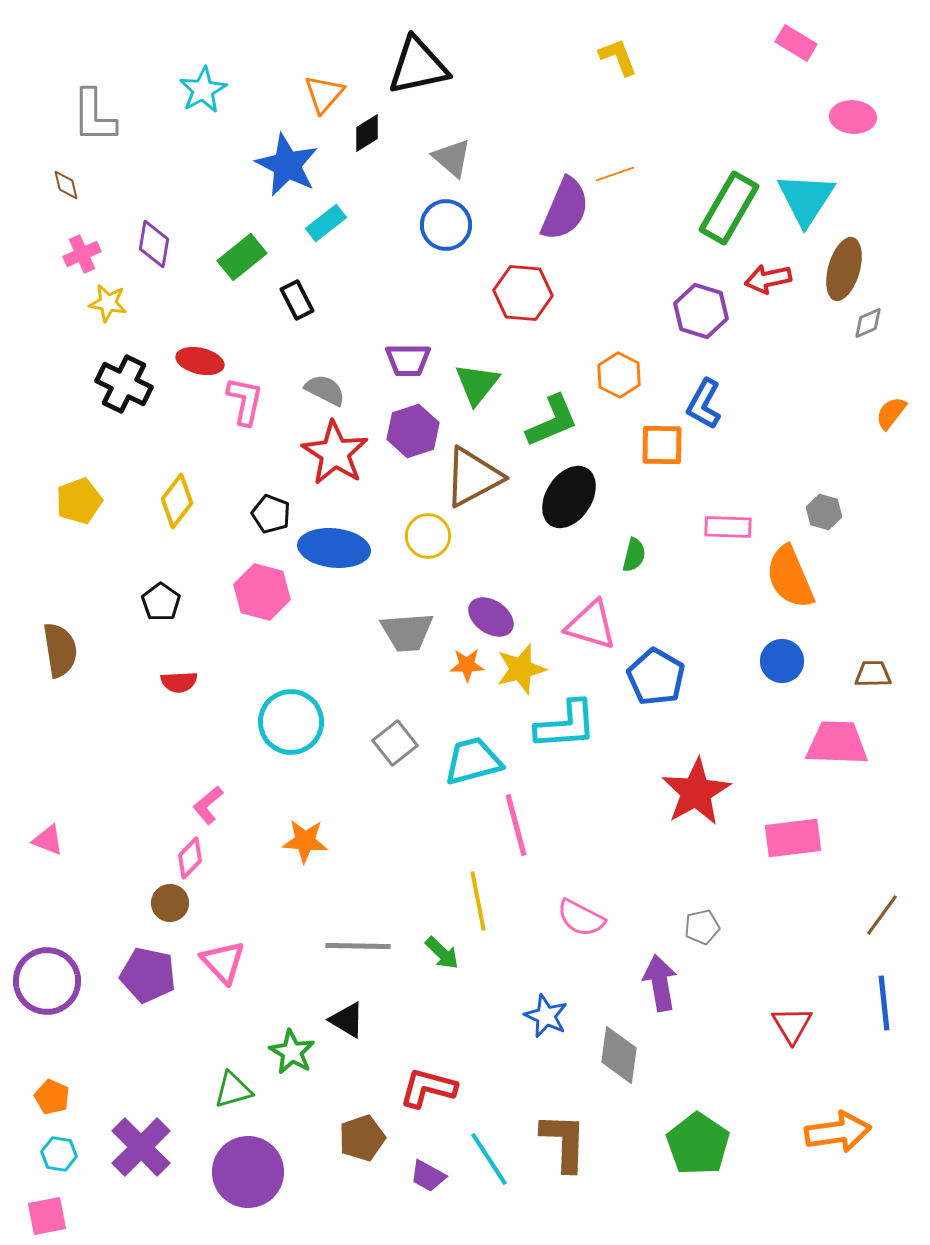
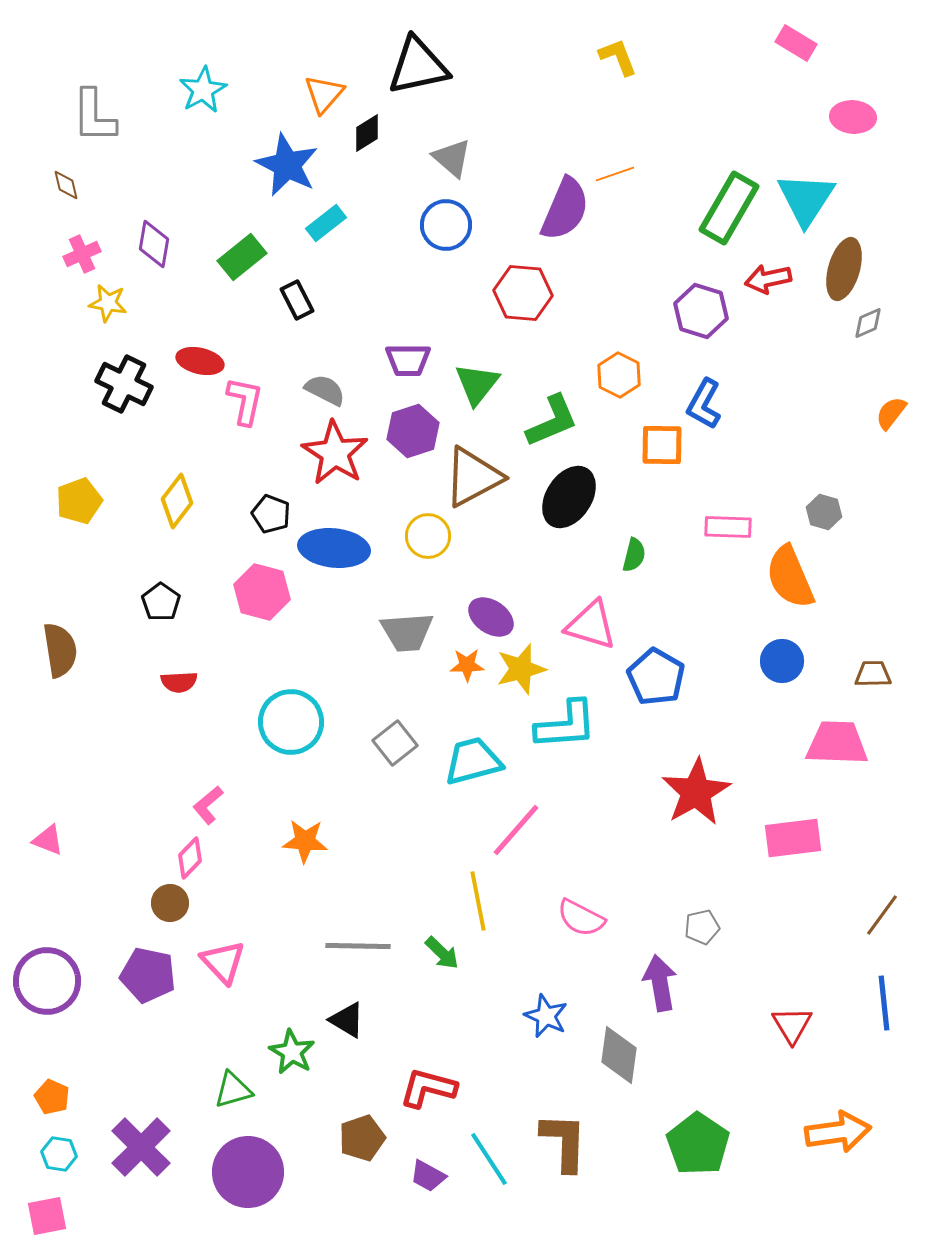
pink line at (516, 825): moved 5 px down; rotated 56 degrees clockwise
